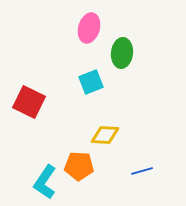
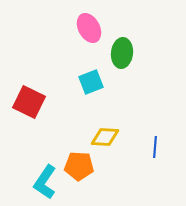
pink ellipse: rotated 44 degrees counterclockwise
yellow diamond: moved 2 px down
blue line: moved 13 px right, 24 px up; rotated 70 degrees counterclockwise
